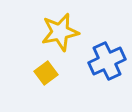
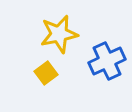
yellow star: moved 1 px left, 2 px down
